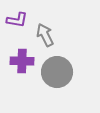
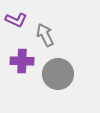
purple L-shape: moved 1 px left; rotated 15 degrees clockwise
gray circle: moved 1 px right, 2 px down
